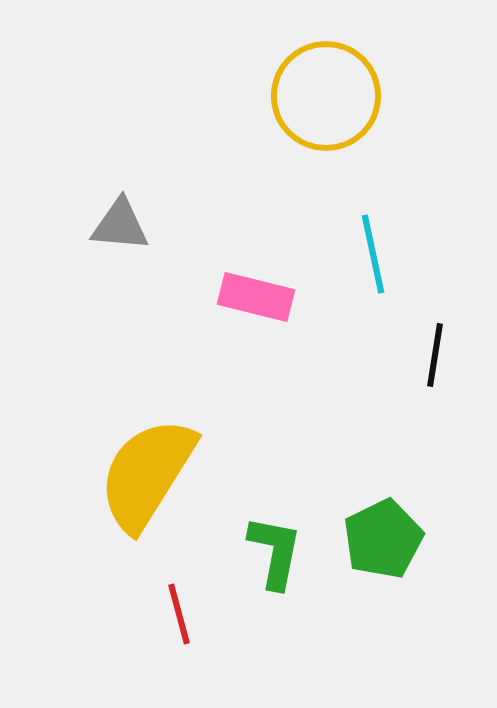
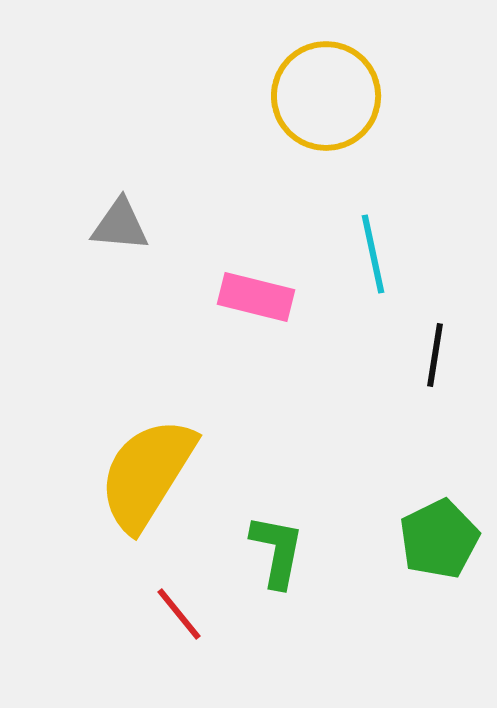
green pentagon: moved 56 px right
green L-shape: moved 2 px right, 1 px up
red line: rotated 24 degrees counterclockwise
